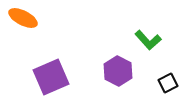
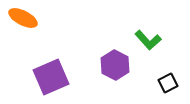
purple hexagon: moved 3 px left, 6 px up
